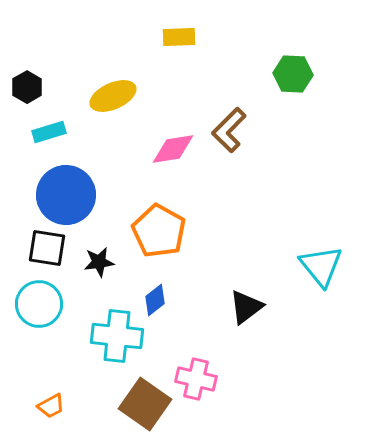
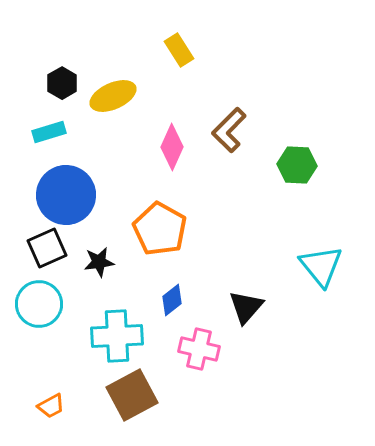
yellow rectangle: moved 13 px down; rotated 60 degrees clockwise
green hexagon: moved 4 px right, 91 px down
black hexagon: moved 35 px right, 4 px up
pink diamond: moved 1 px left, 2 px up; rotated 57 degrees counterclockwise
orange pentagon: moved 1 px right, 2 px up
black square: rotated 33 degrees counterclockwise
blue diamond: moved 17 px right
black triangle: rotated 12 degrees counterclockwise
cyan cross: rotated 9 degrees counterclockwise
pink cross: moved 3 px right, 30 px up
brown square: moved 13 px left, 9 px up; rotated 27 degrees clockwise
